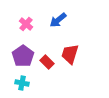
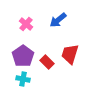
cyan cross: moved 1 px right, 4 px up
